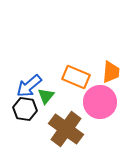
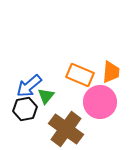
orange rectangle: moved 4 px right, 2 px up
black hexagon: rotated 20 degrees counterclockwise
